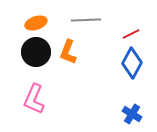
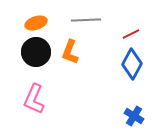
orange L-shape: moved 2 px right
blue diamond: moved 1 px down
blue cross: moved 2 px right, 2 px down
